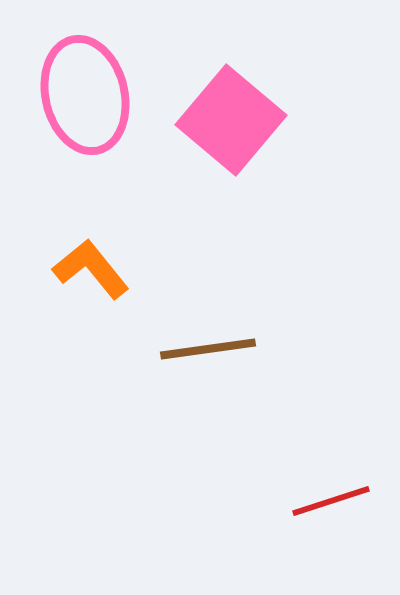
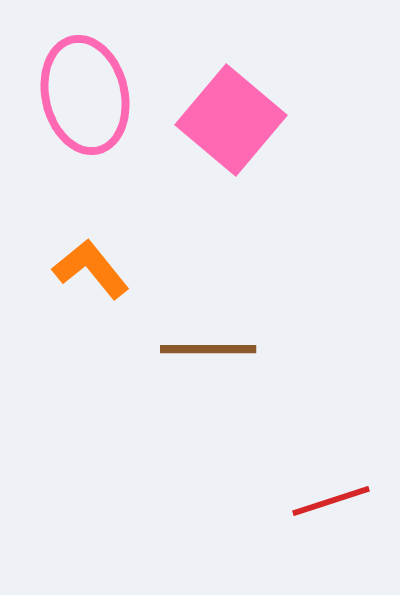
brown line: rotated 8 degrees clockwise
